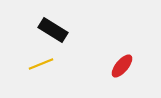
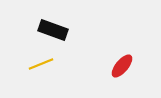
black rectangle: rotated 12 degrees counterclockwise
